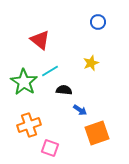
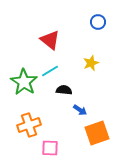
red triangle: moved 10 px right
pink square: rotated 18 degrees counterclockwise
